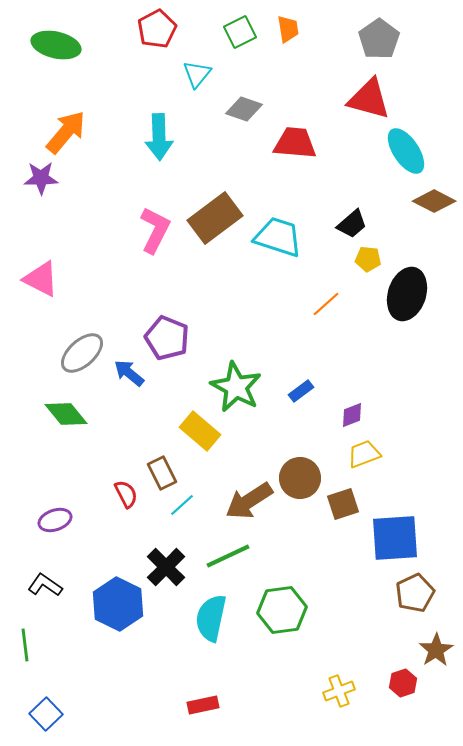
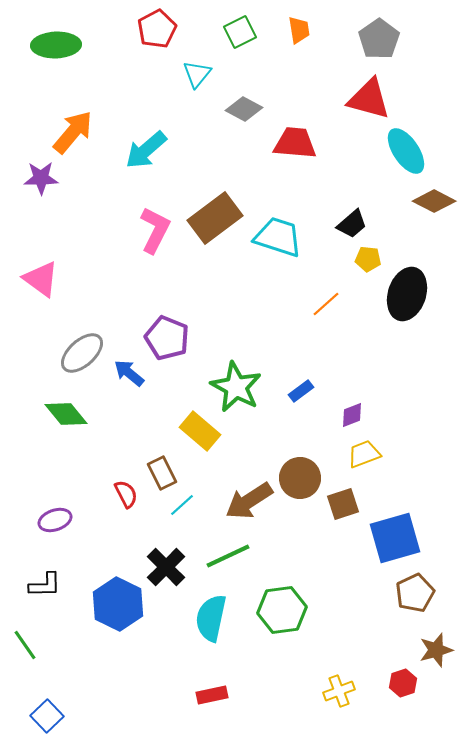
orange trapezoid at (288, 29): moved 11 px right, 1 px down
green ellipse at (56, 45): rotated 15 degrees counterclockwise
gray diamond at (244, 109): rotated 9 degrees clockwise
orange arrow at (66, 132): moved 7 px right
cyan arrow at (159, 137): moved 13 px left, 13 px down; rotated 51 degrees clockwise
pink triangle at (41, 279): rotated 9 degrees clockwise
blue square at (395, 538): rotated 12 degrees counterclockwise
black L-shape at (45, 585): rotated 144 degrees clockwise
green line at (25, 645): rotated 28 degrees counterclockwise
brown star at (436, 650): rotated 16 degrees clockwise
red rectangle at (203, 705): moved 9 px right, 10 px up
blue square at (46, 714): moved 1 px right, 2 px down
